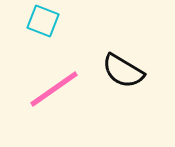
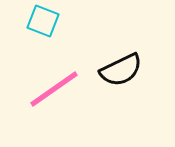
black semicircle: moved 2 px left, 1 px up; rotated 57 degrees counterclockwise
